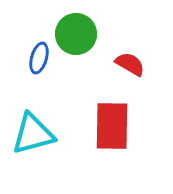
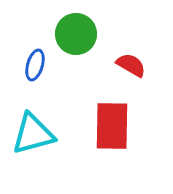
blue ellipse: moved 4 px left, 7 px down
red semicircle: moved 1 px right, 1 px down
